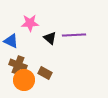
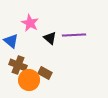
pink star: rotated 30 degrees clockwise
blue triangle: rotated 14 degrees clockwise
orange circle: moved 5 px right
